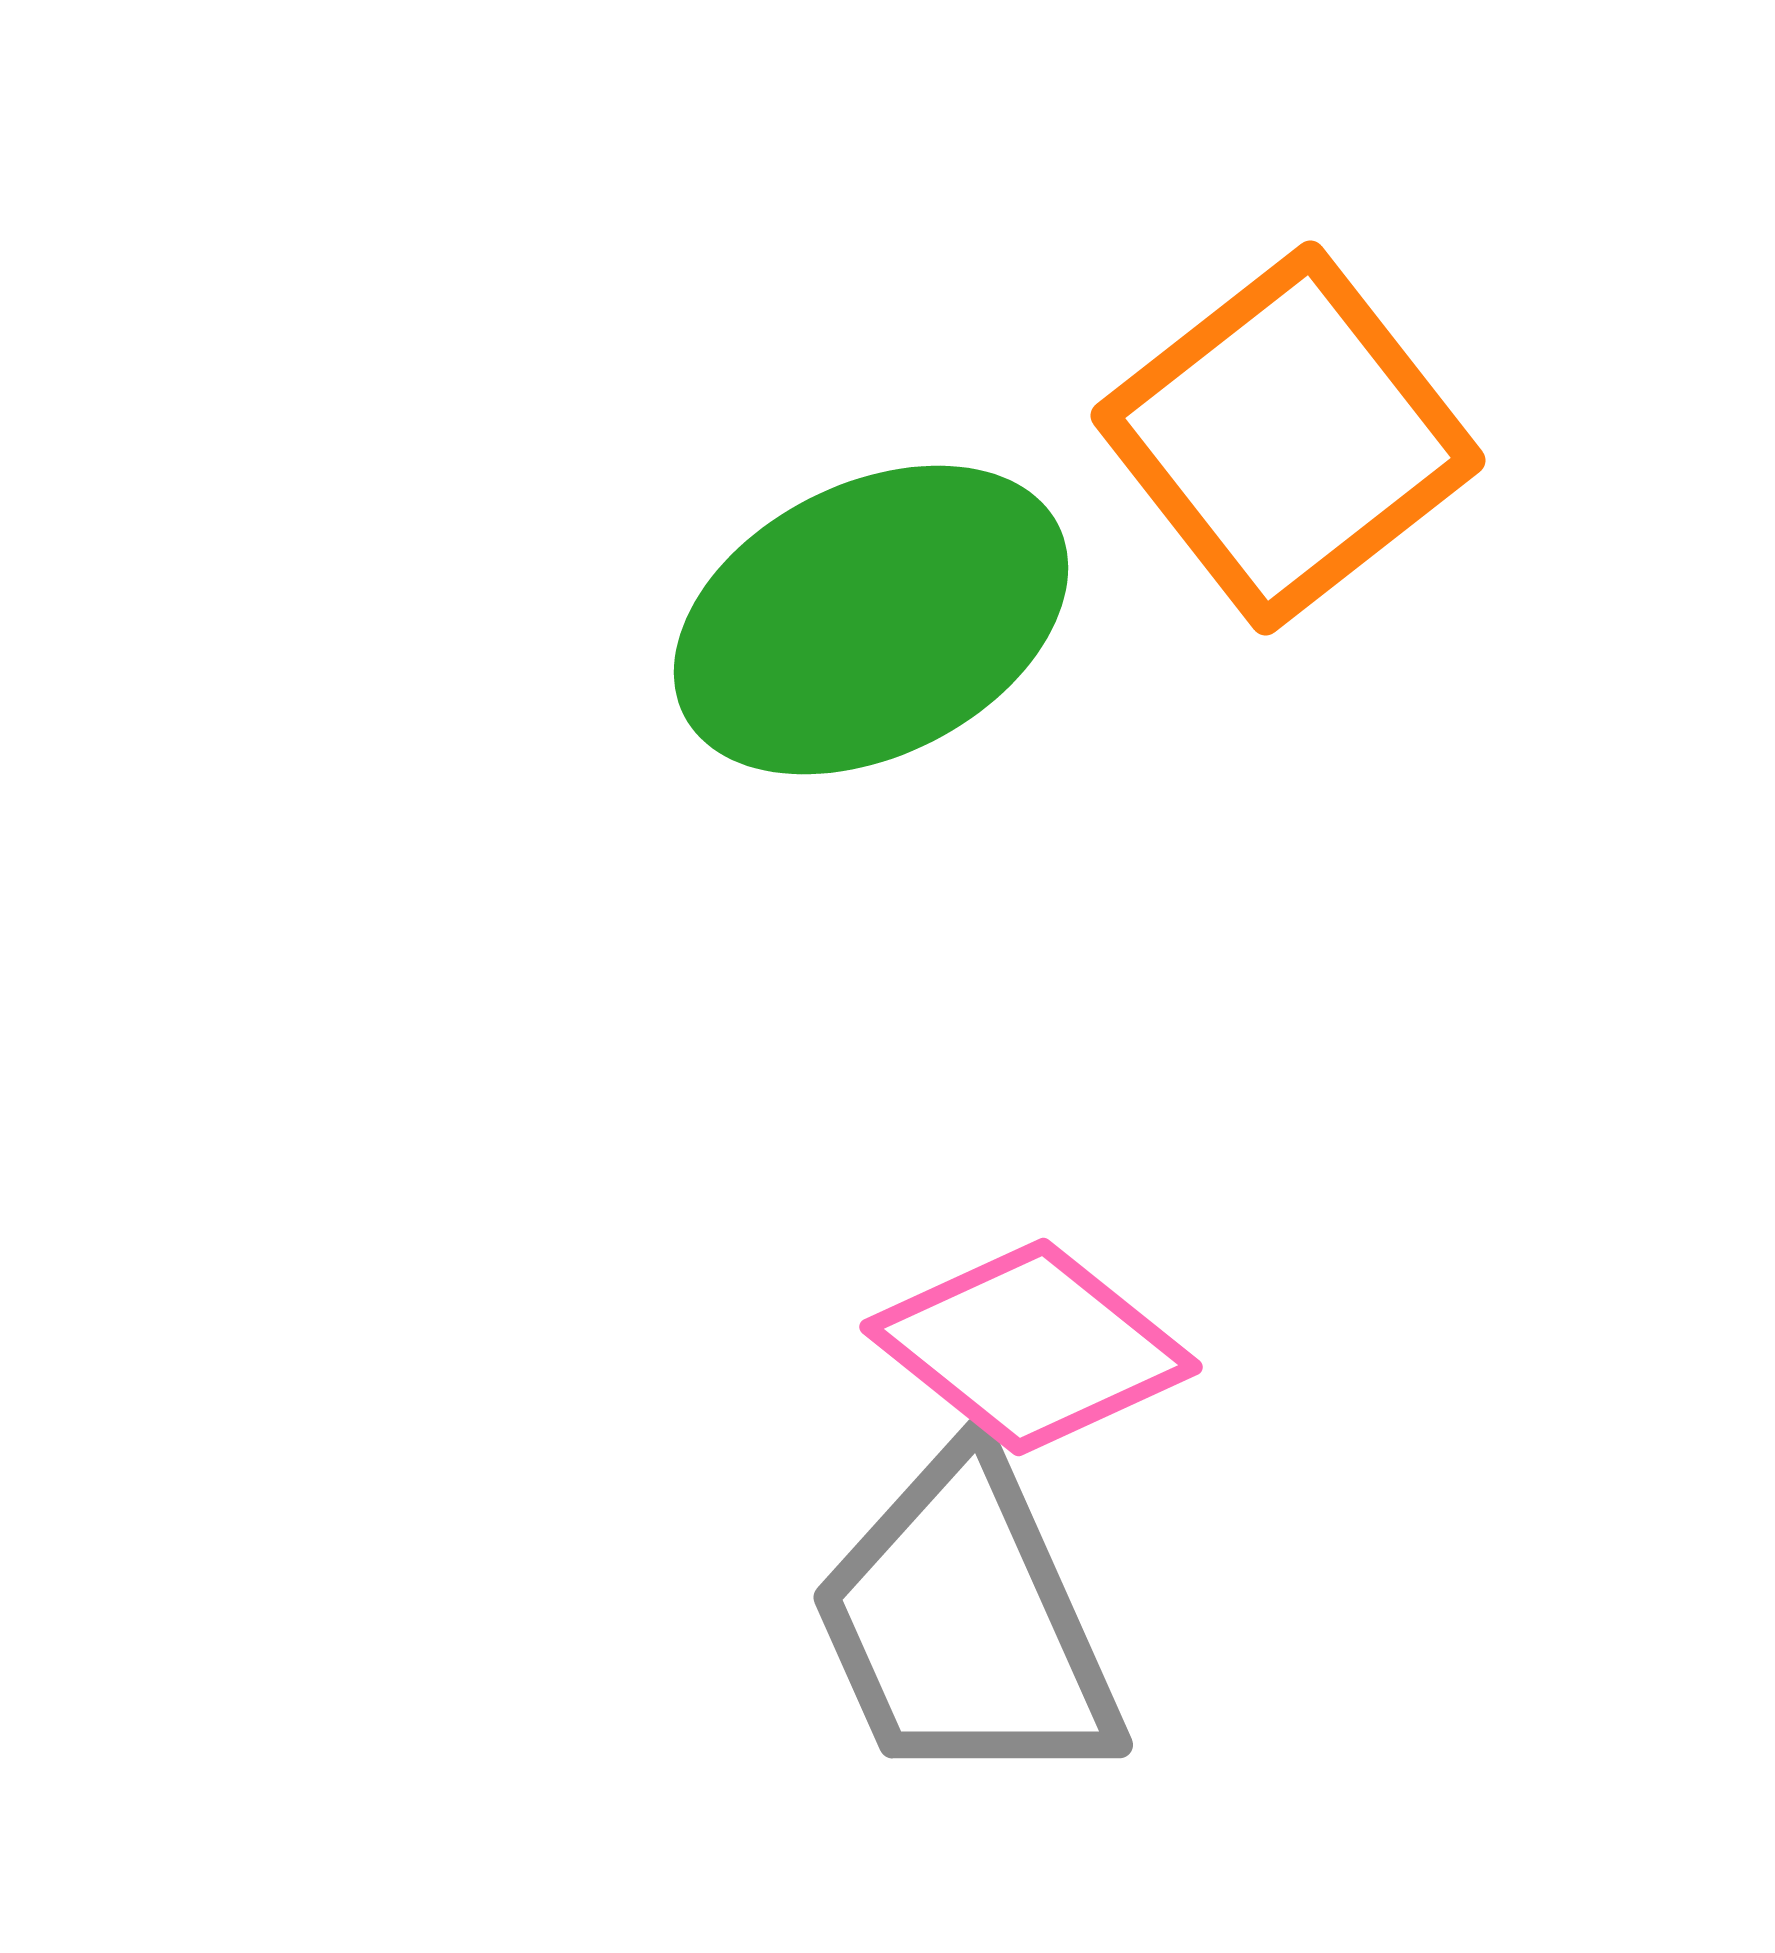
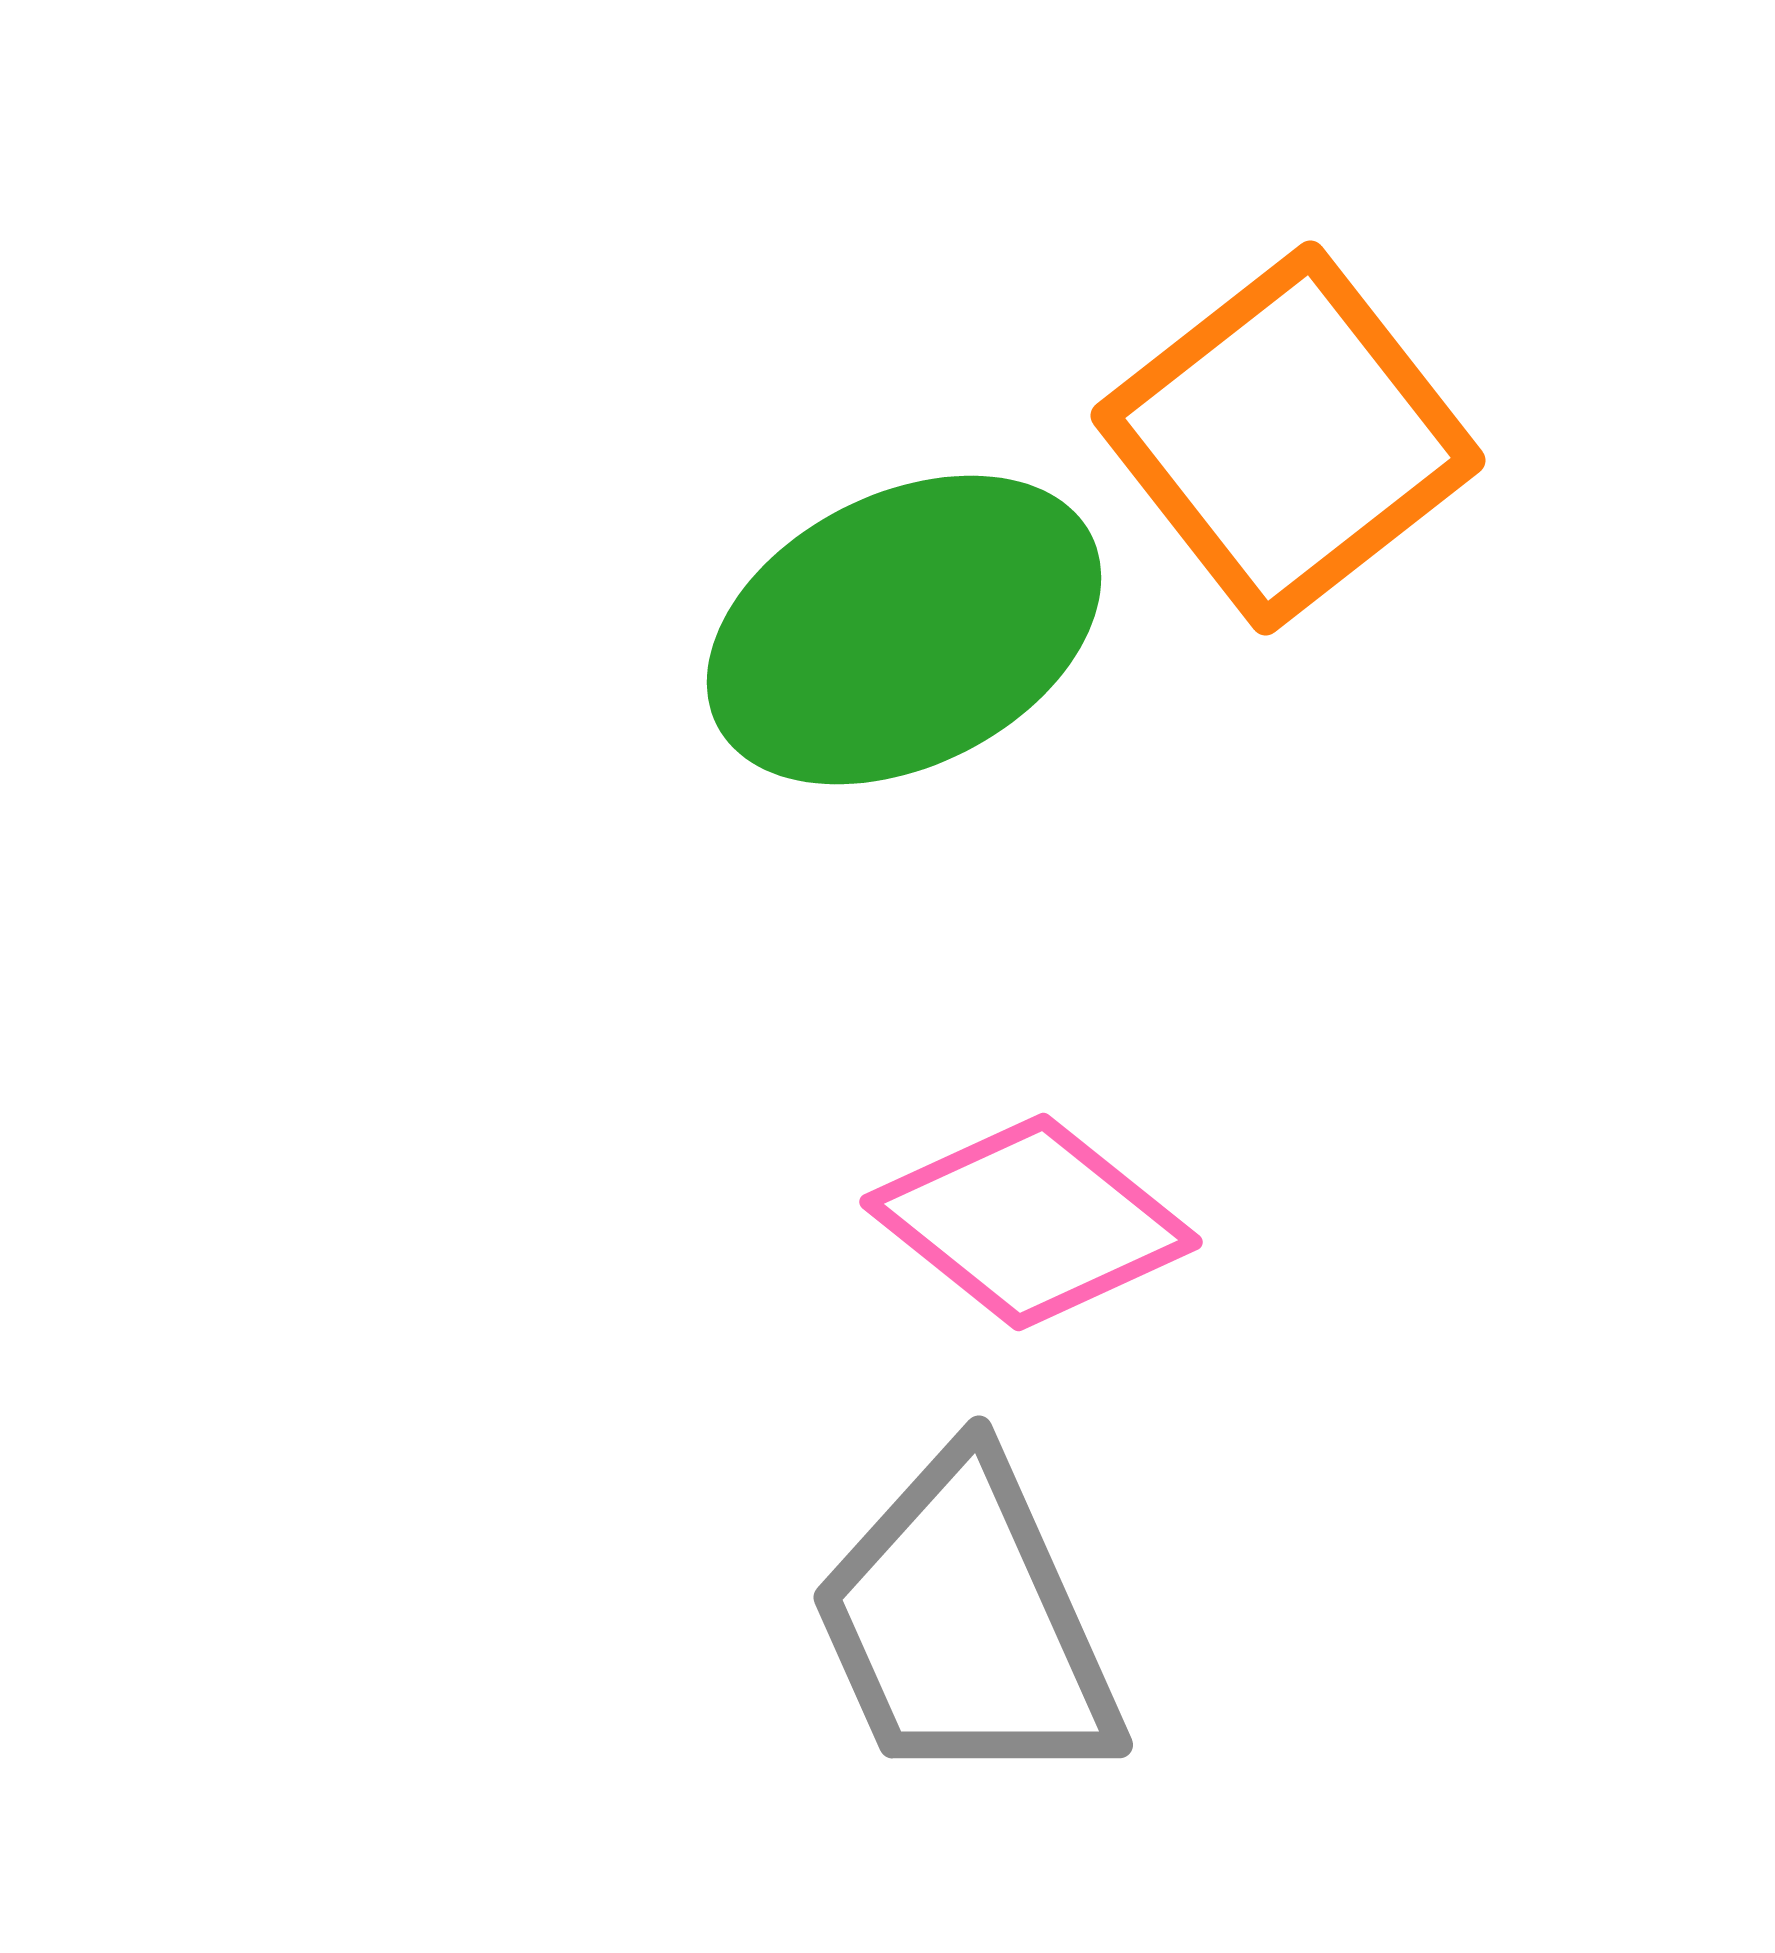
green ellipse: moved 33 px right, 10 px down
pink diamond: moved 125 px up
